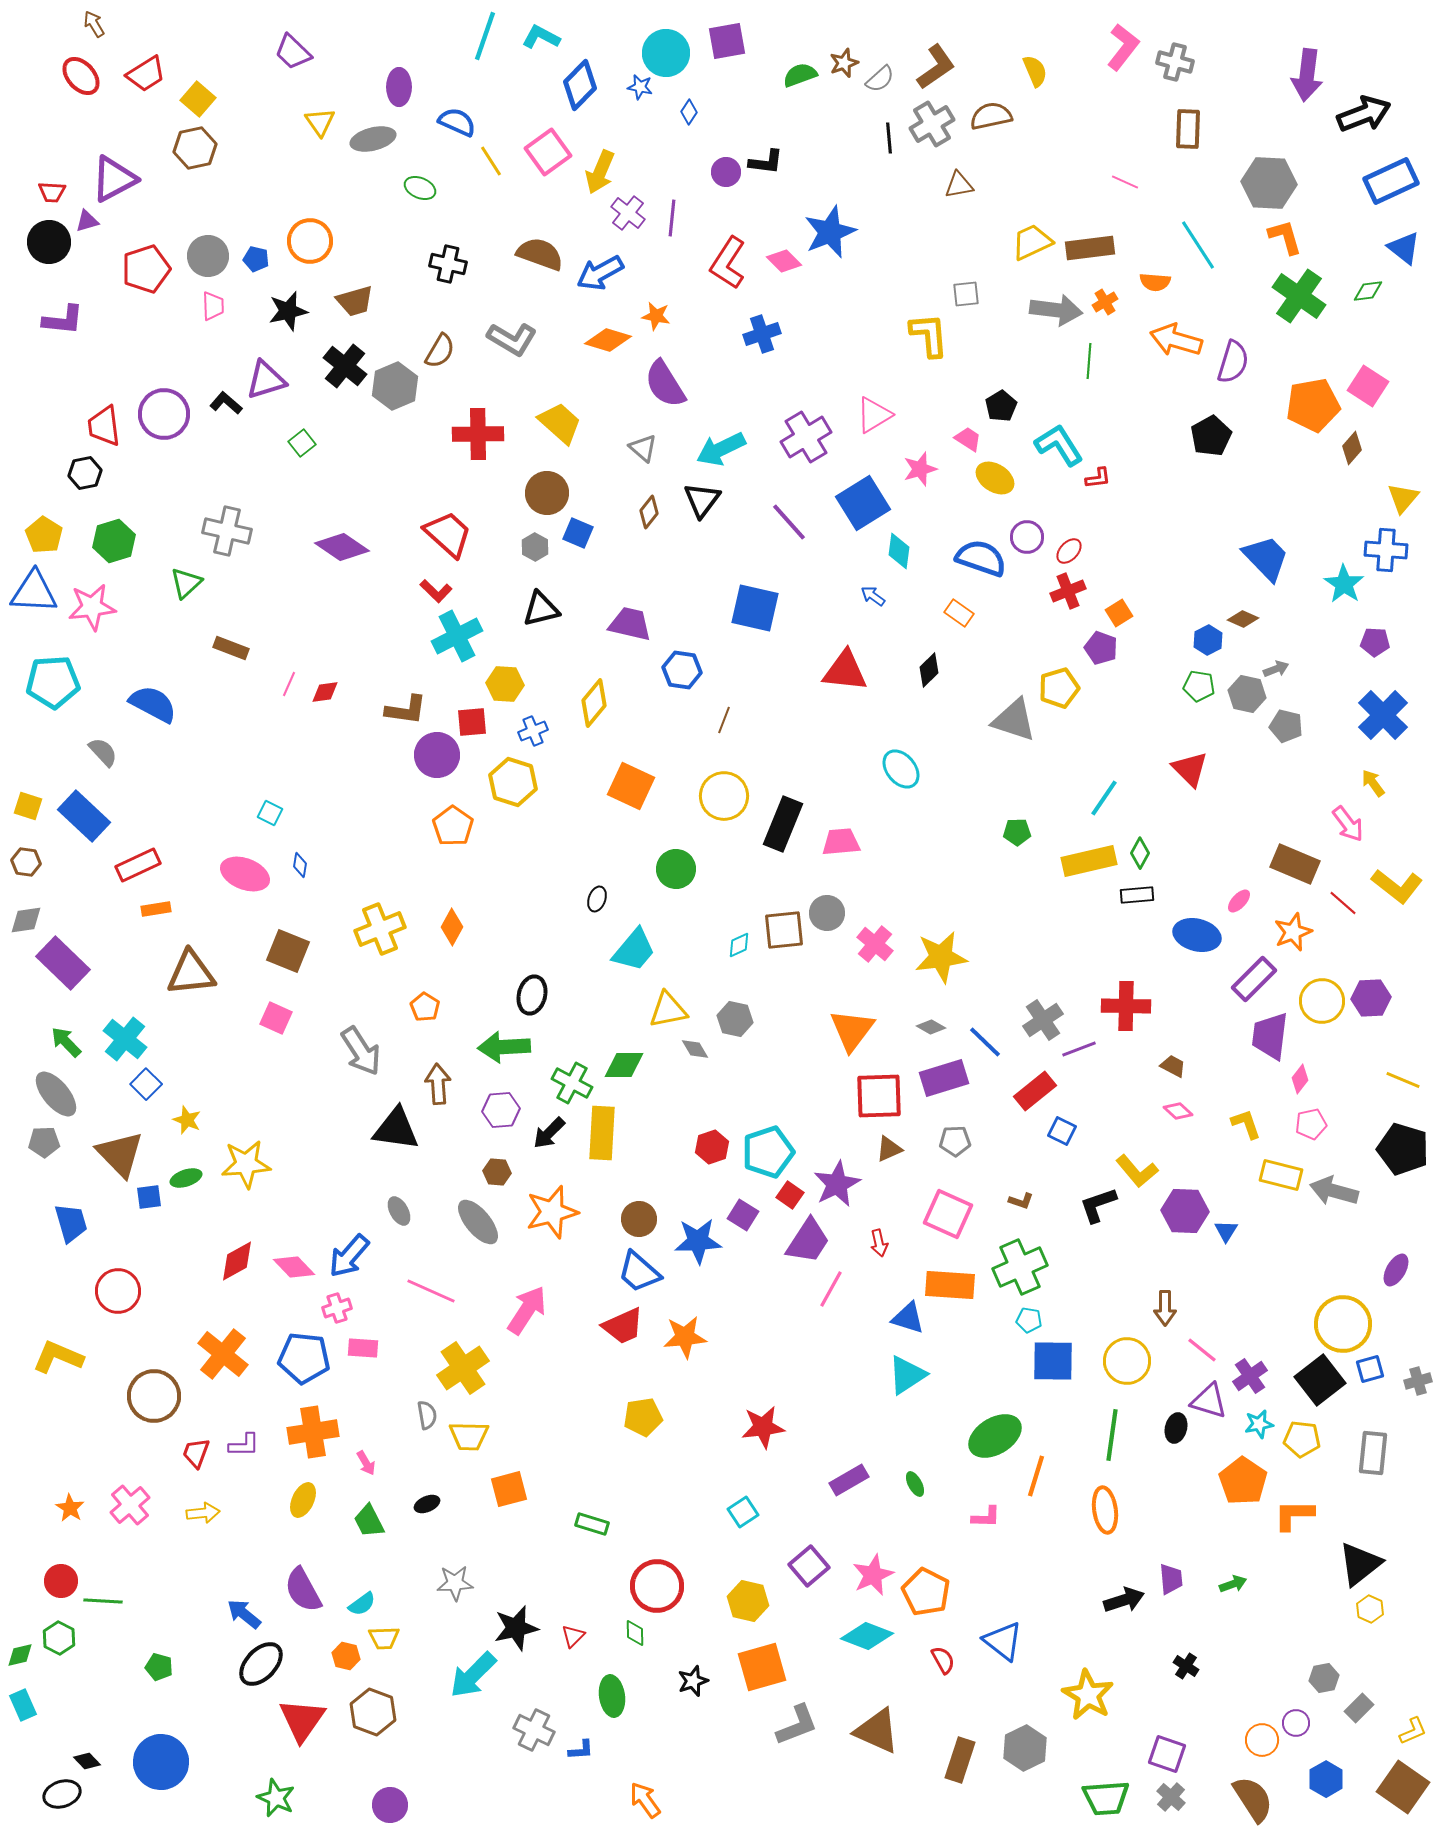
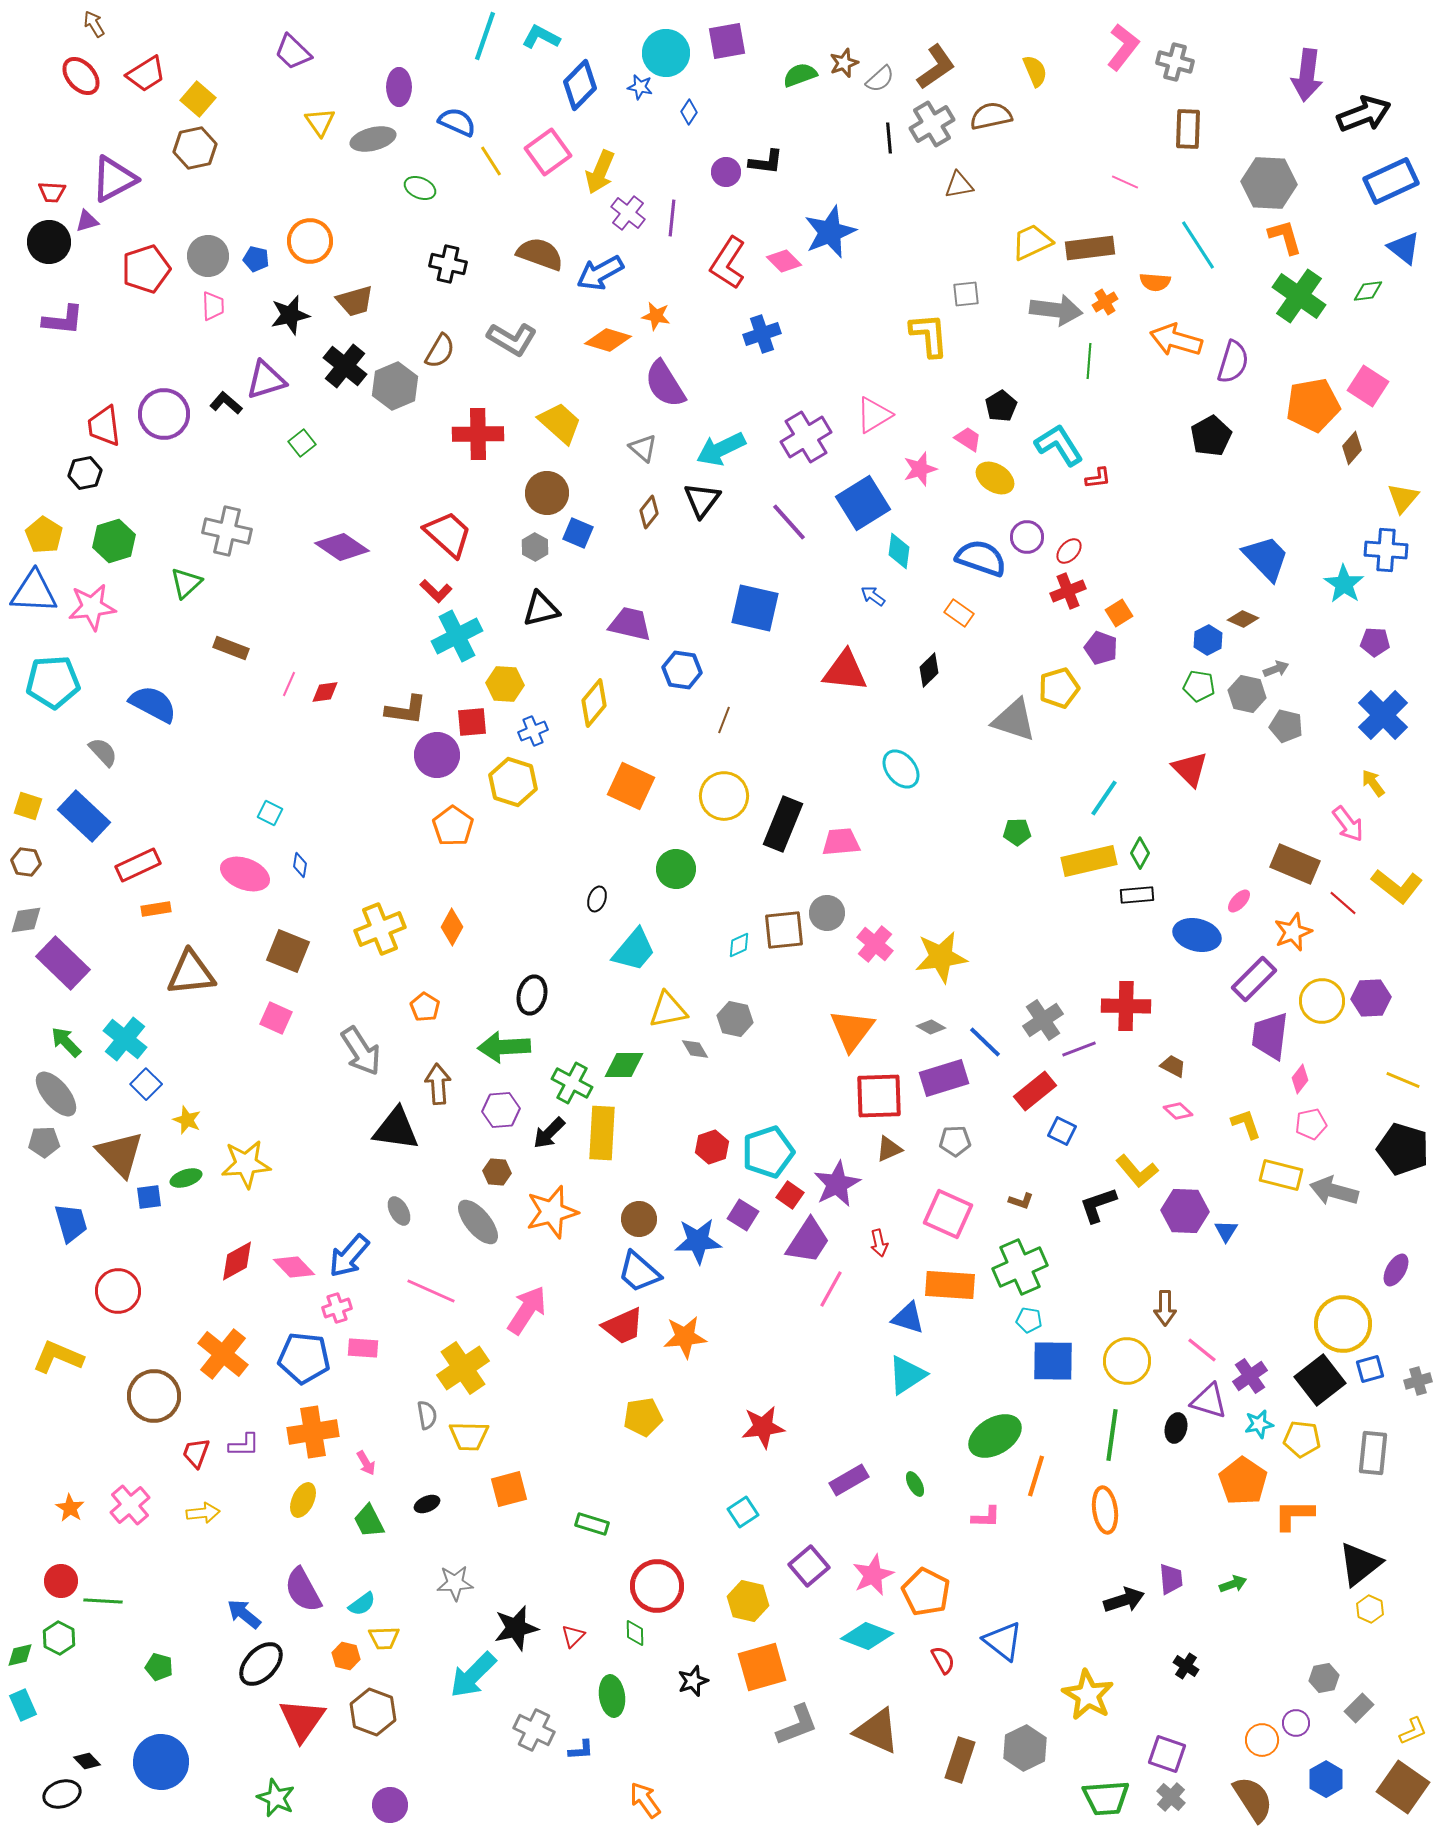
black star at (288, 311): moved 2 px right, 4 px down
